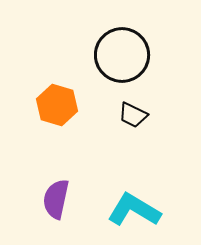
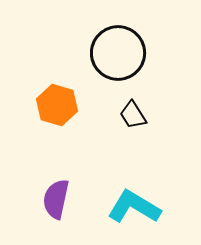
black circle: moved 4 px left, 2 px up
black trapezoid: rotated 32 degrees clockwise
cyan L-shape: moved 3 px up
